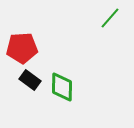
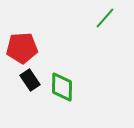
green line: moved 5 px left
black rectangle: rotated 20 degrees clockwise
